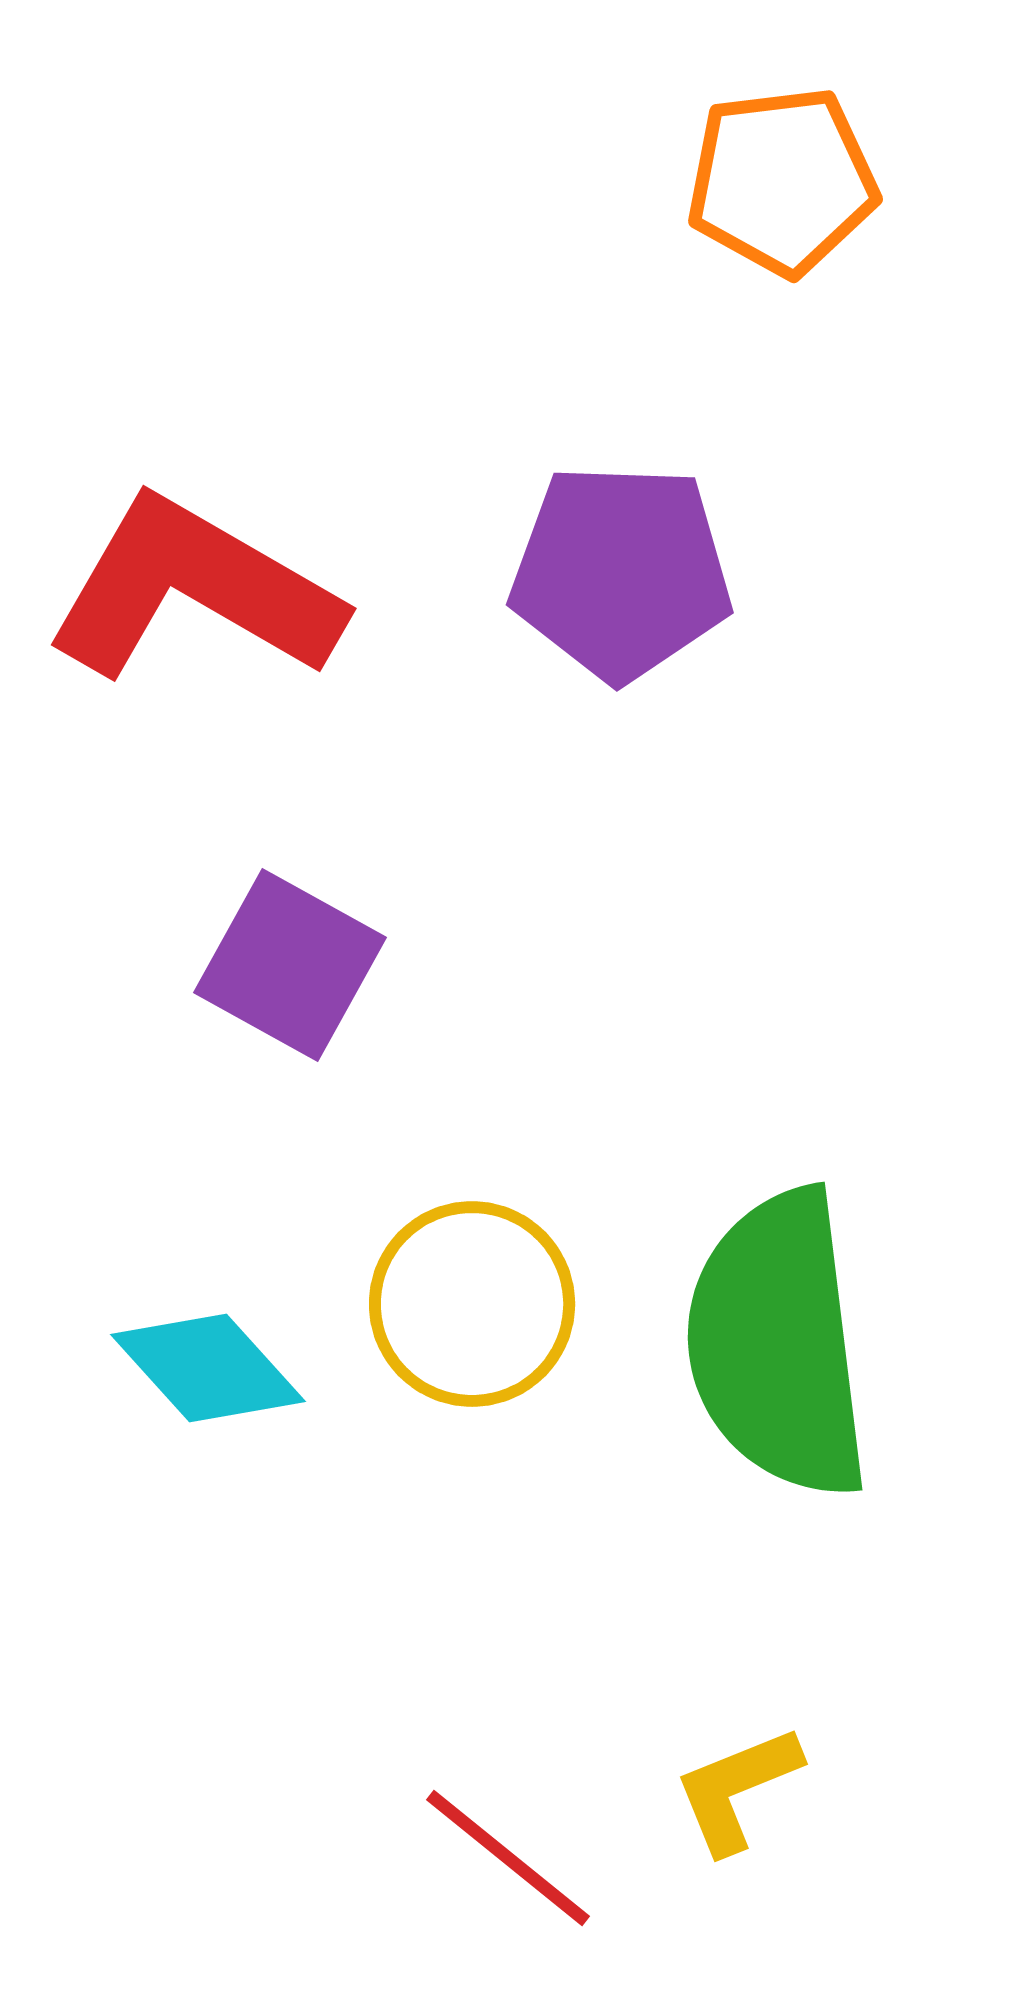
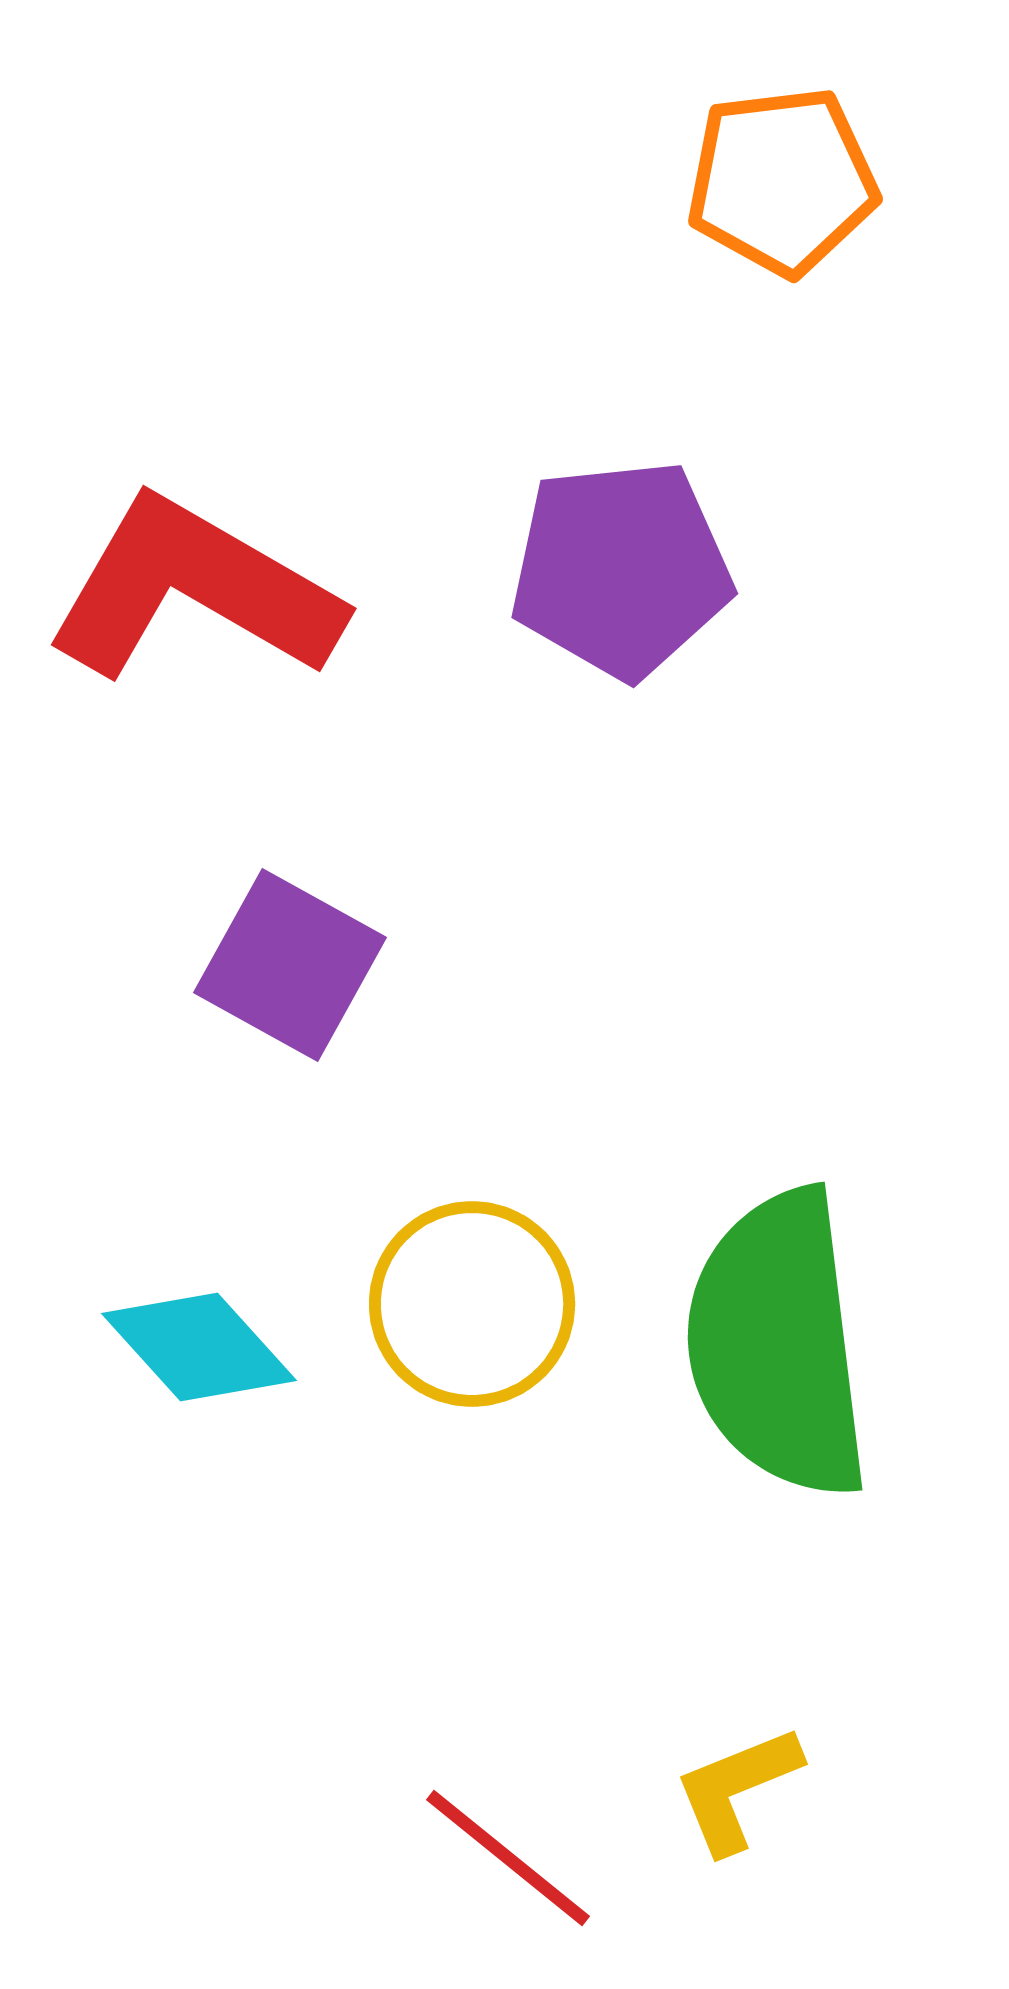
purple pentagon: moved 3 px up; rotated 8 degrees counterclockwise
cyan diamond: moved 9 px left, 21 px up
